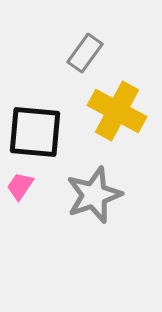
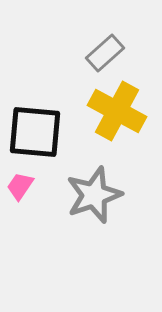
gray rectangle: moved 20 px right; rotated 12 degrees clockwise
